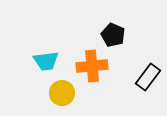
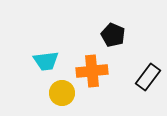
orange cross: moved 5 px down
